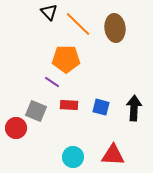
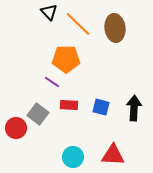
gray square: moved 2 px right, 3 px down; rotated 15 degrees clockwise
